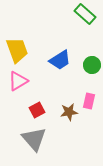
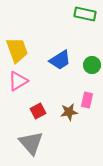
green rectangle: rotated 30 degrees counterclockwise
pink rectangle: moved 2 px left, 1 px up
red square: moved 1 px right, 1 px down
gray triangle: moved 3 px left, 4 px down
